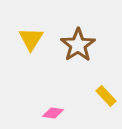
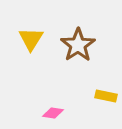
yellow rectangle: rotated 35 degrees counterclockwise
